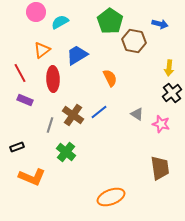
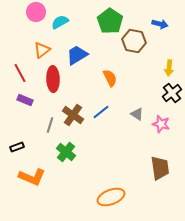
blue line: moved 2 px right
